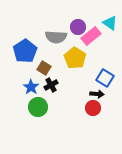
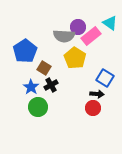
gray semicircle: moved 8 px right, 1 px up
